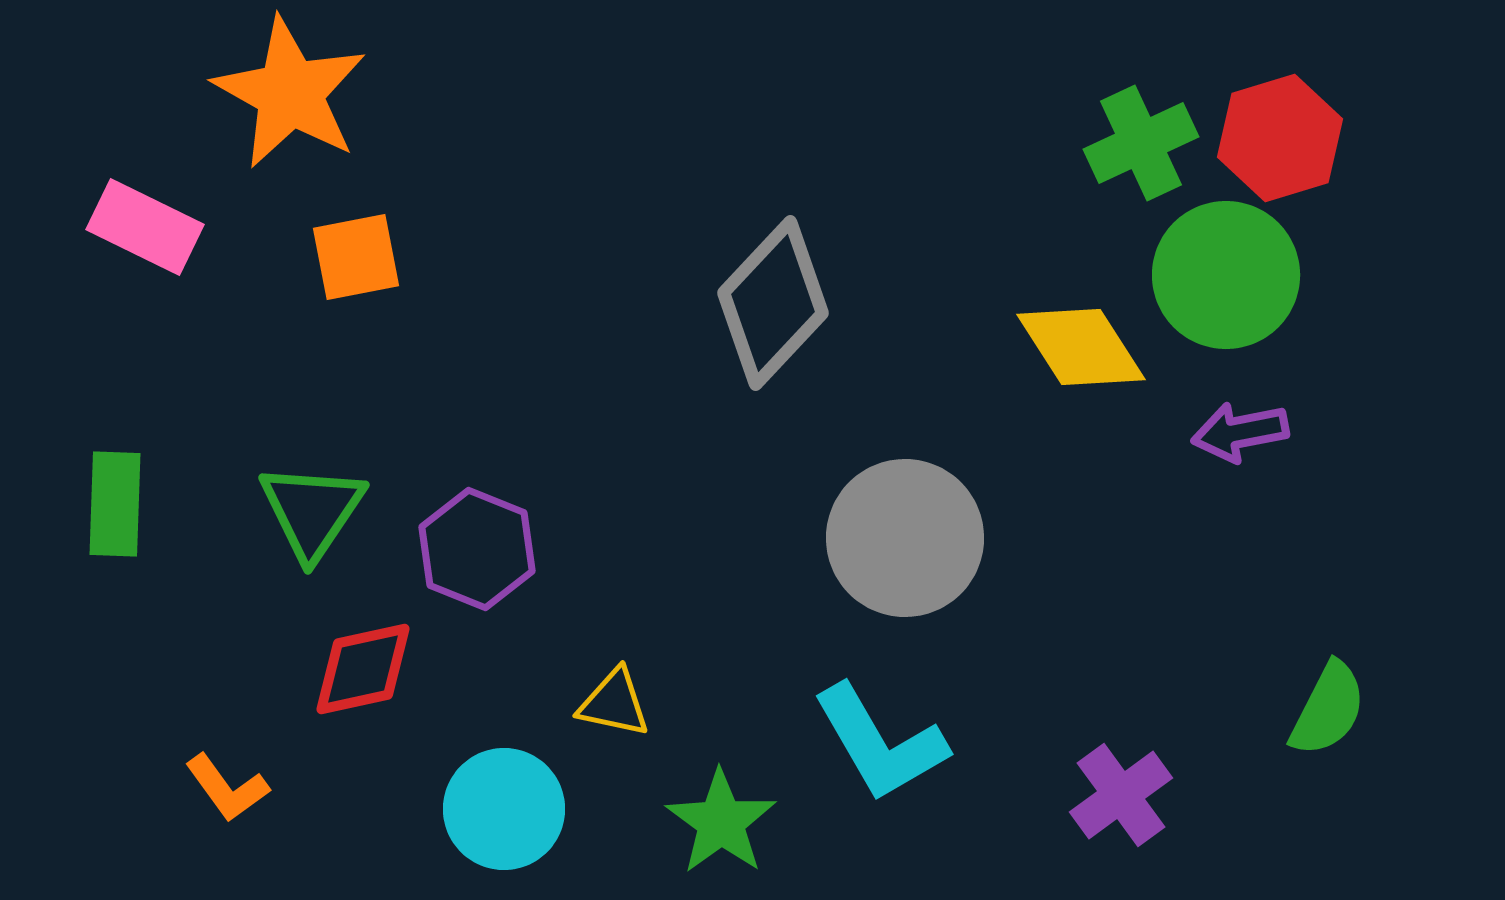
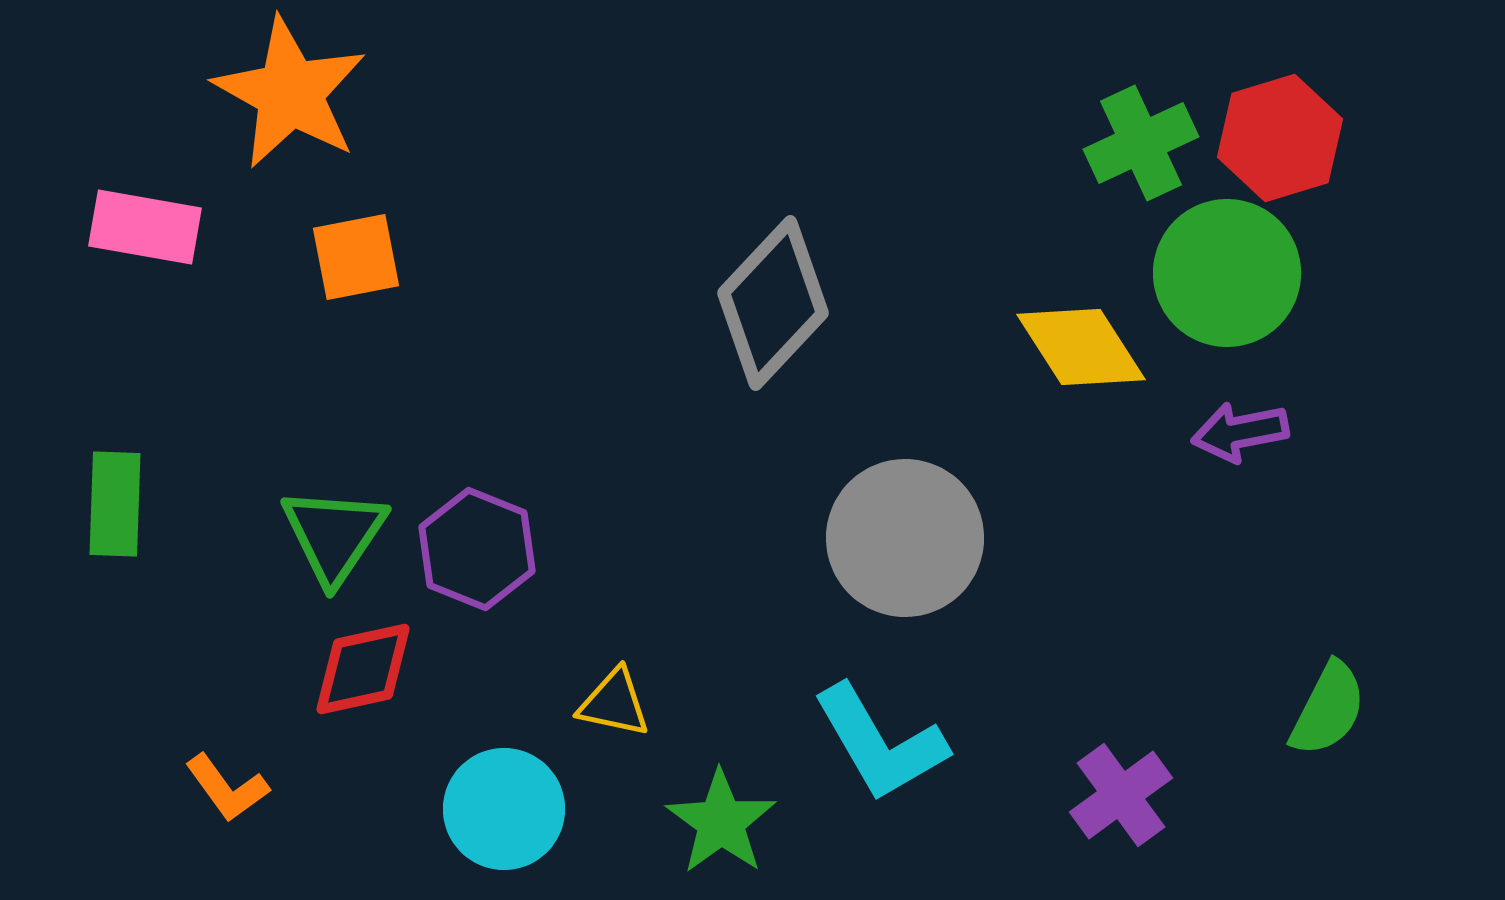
pink rectangle: rotated 16 degrees counterclockwise
green circle: moved 1 px right, 2 px up
green triangle: moved 22 px right, 24 px down
